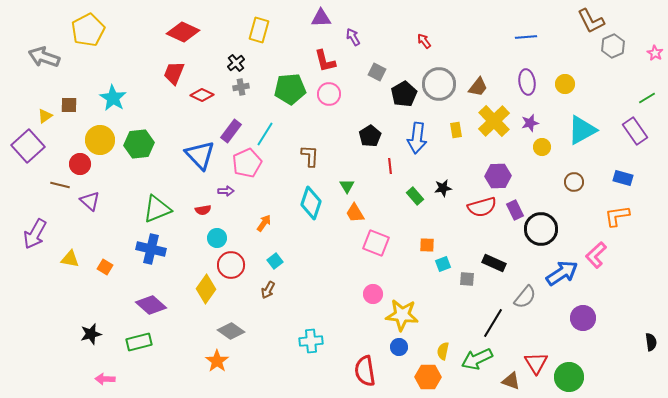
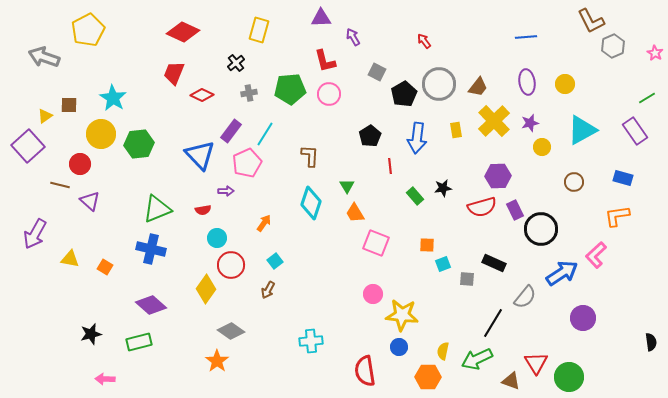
gray cross at (241, 87): moved 8 px right, 6 px down
yellow circle at (100, 140): moved 1 px right, 6 px up
